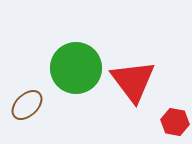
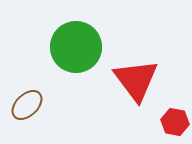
green circle: moved 21 px up
red triangle: moved 3 px right, 1 px up
